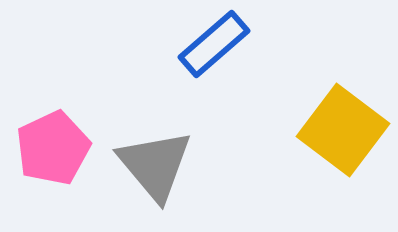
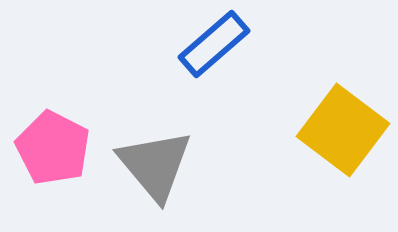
pink pentagon: rotated 20 degrees counterclockwise
